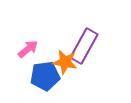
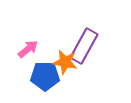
blue pentagon: rotated 8 degrees clockwise
